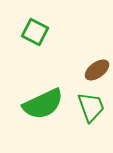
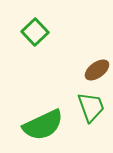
green square: rotated 20 degrees clockwise
green semicircle: moved 21 px down
